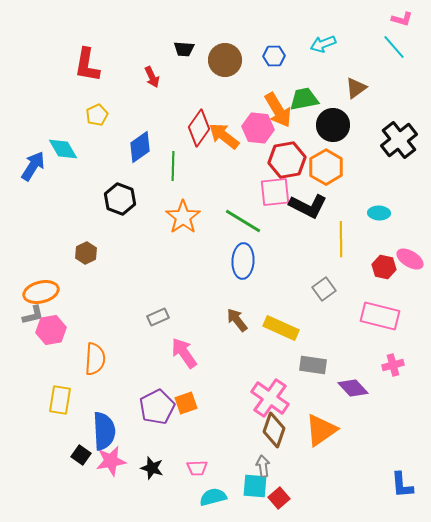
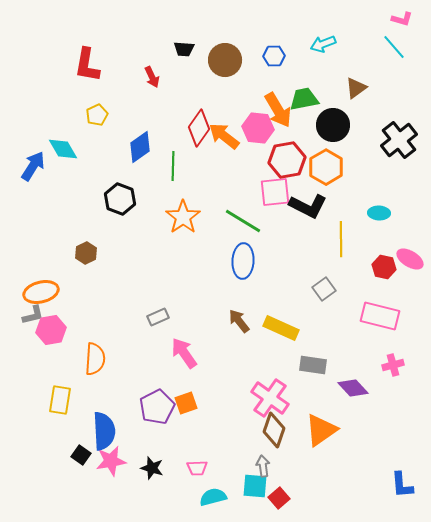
brown arrow at (237, 320): moved 2 px right, 1 px down
